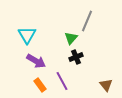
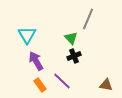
gray line: moved 1 px right, 2 px up
green triangle: rotated 24 degrees counterclockwise
black cross: moved 2 px left, 1 px up
purple arrow: rotated 150 degrees counterclockwise
purple line: rotated 18 degrees counterclockwise
brown triangle: rotated 40 degrees counterclockwise
